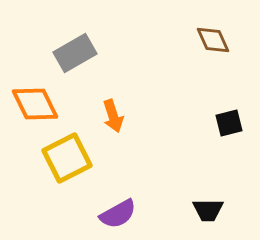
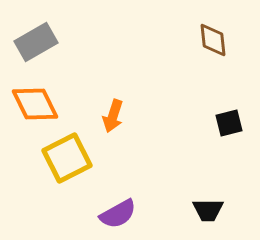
brown diamond: rotated 18 degrees clockwise
gray rectangle: moved 39 px left, 11 px up
orange arrow: rotated 36 degrees clockwise
